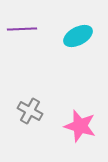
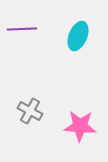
cyan ellipse: rotated 40 degrees counterclockwise
pink star: rotated 12 degrees counterclockwise
